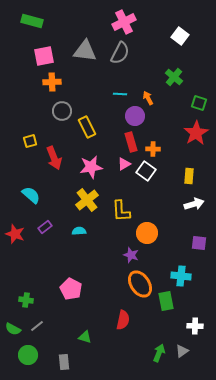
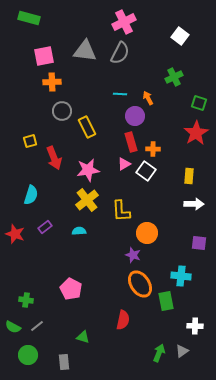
green rectangle at (32, 21): moved 3 px left, 3 px up
green cross at (174, 77): rotated 24 degrees clockwise
pink star at (91, 167): moved 3 px left, 3 px down
cyan semicircle at (31, 195): rotated 66 degrees clockwise
white arrow at (194, 204): rotated 18 degrees clockwise
purple star at (131, 255): moved 2 px right
green semicircle at (13, 329): moved 2 px up
green triangle at (85, 337): moved 2 px left
